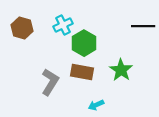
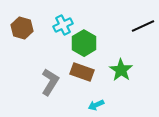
black line: rotated 25 degrees counterclockwise
brown rectangle: rotated 10 degrees clockwise
